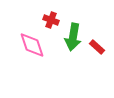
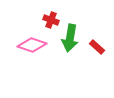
green arrow: moved 3 px left, 1 px down
pink diamond: rotated 52 degrees counterclockwise
